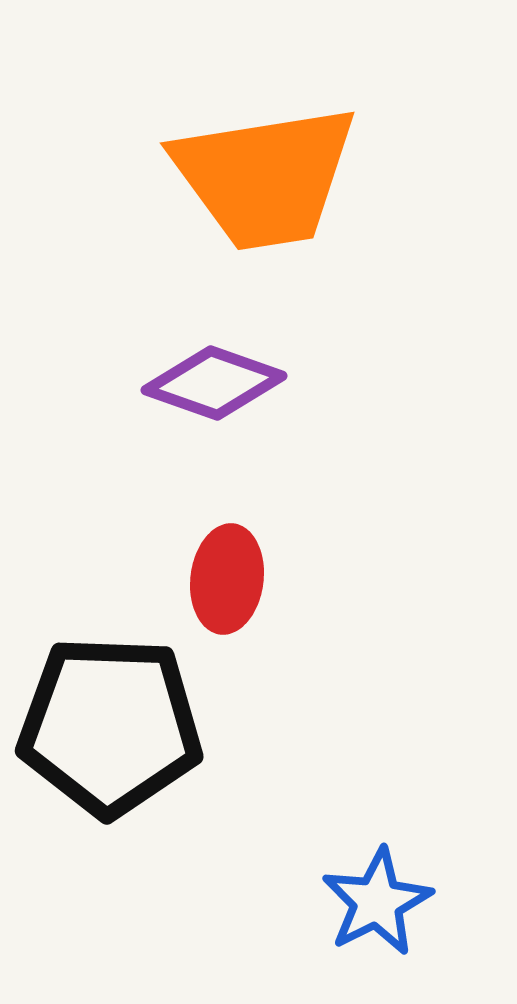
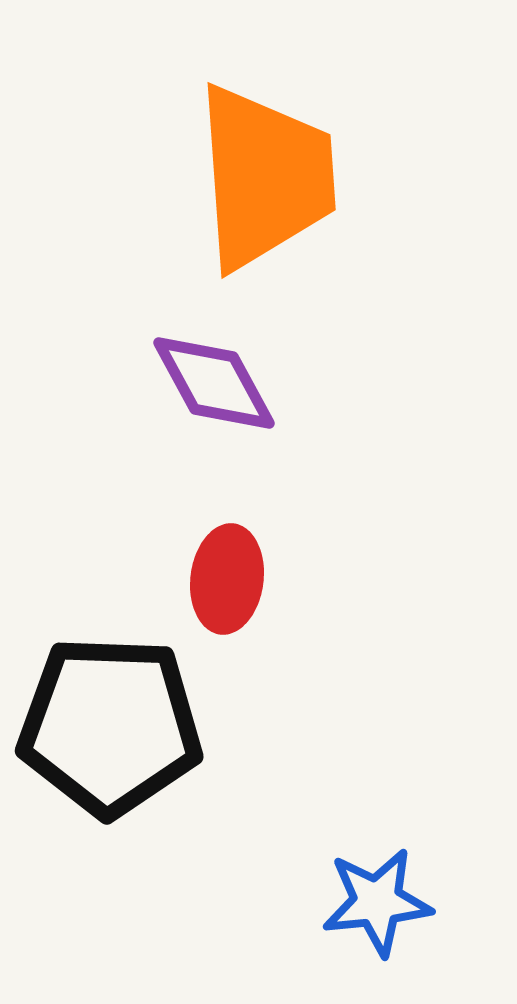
orange trapezoid: rotated 85 degrees counterclockwise
purple diamond: rotated 42 degrees clockwise
blue star: rotated 21 degrees clockwise
